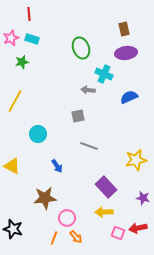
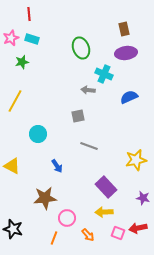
orange arrow: moved 12 px right, 2 px up
